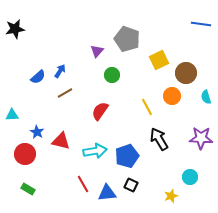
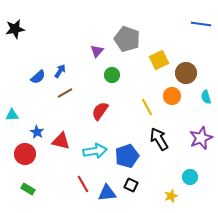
purple star: rotated 25 degrees counterclockwise
